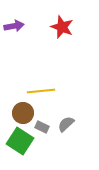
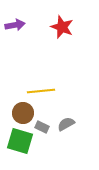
purple arrow: moved 1 px right, 1 px up
gray semicircle: rotated 12 degrees clockwise
green square: rotated 16 degrees counterclockwise
